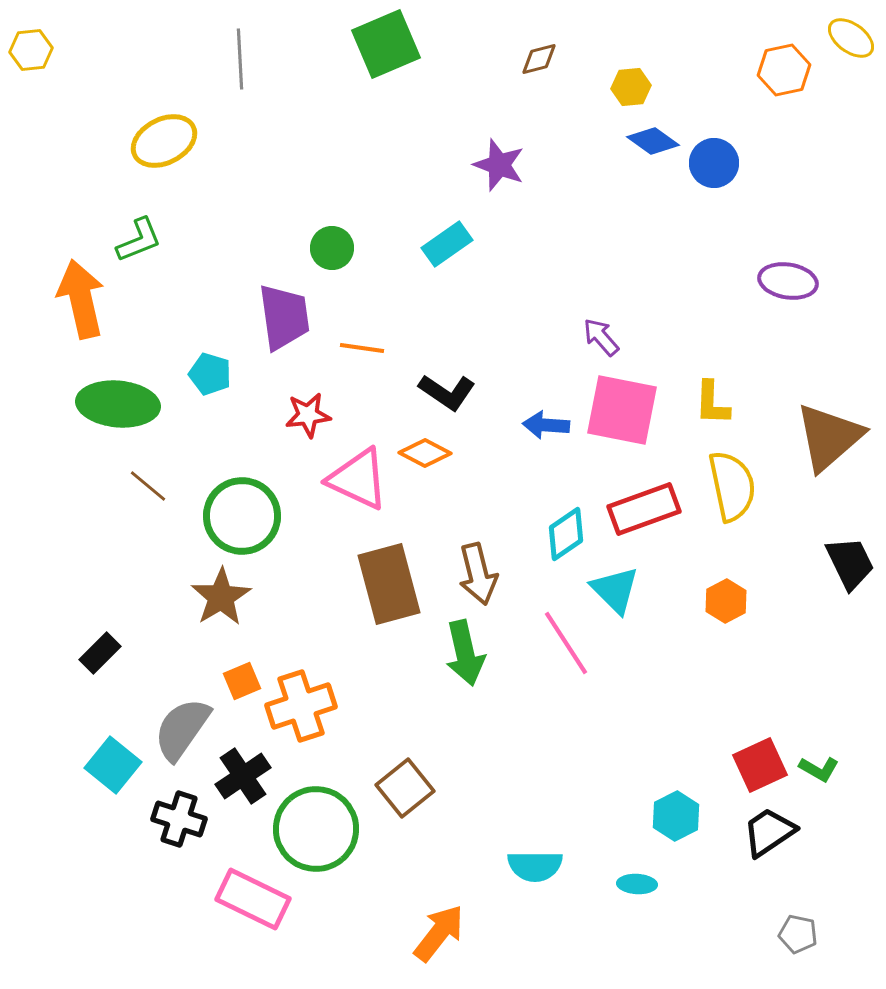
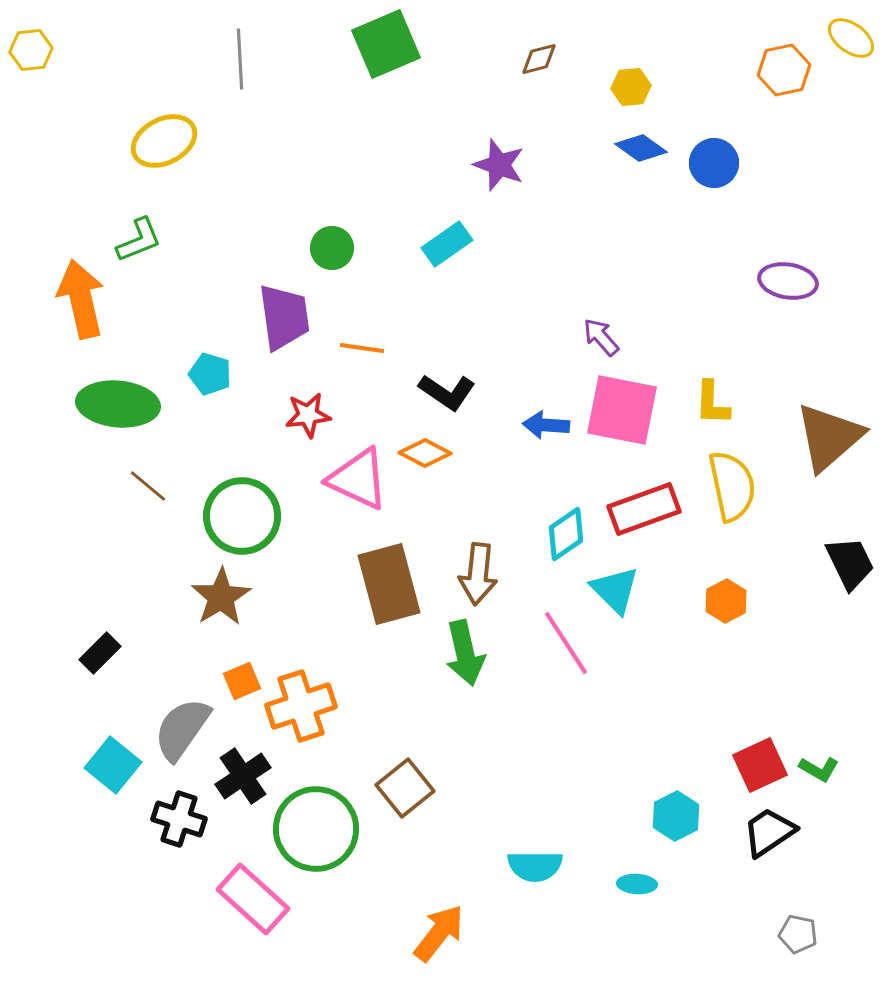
blue diamond at (653, 141): moved 12 px left, 7 px down
brown arrow at (478, 574): rotated 20 degrees clockwise
pink rectangle at (253, 899): rotated 16 degrees clockwise
